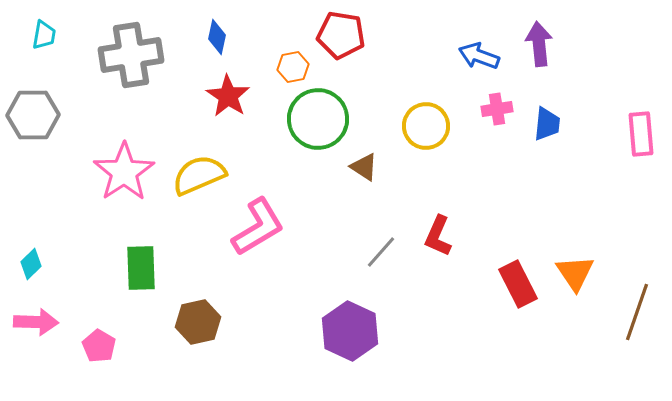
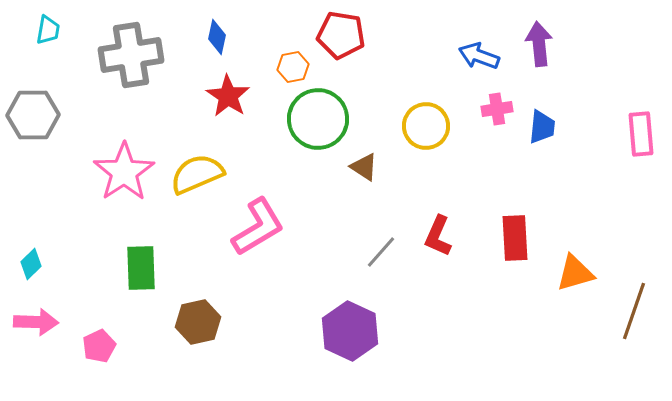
cyan trapezoid: moved 4 px right, 5 px up
blue trapezoid: moved 5 px left, 3 px down
yellow semicircle: moved 2 px left, 1 px up
orange triangle: rotated 48 degrees clockwise
red rectangle: moved 3 px left, 46 px up; rotated 24 degrees clockwise
brown line: moved 3 px left, 1 px up
pink pentagon: rotated 16 degrees clockwise
